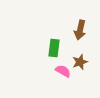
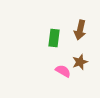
green rectangle: moved 10 px up
